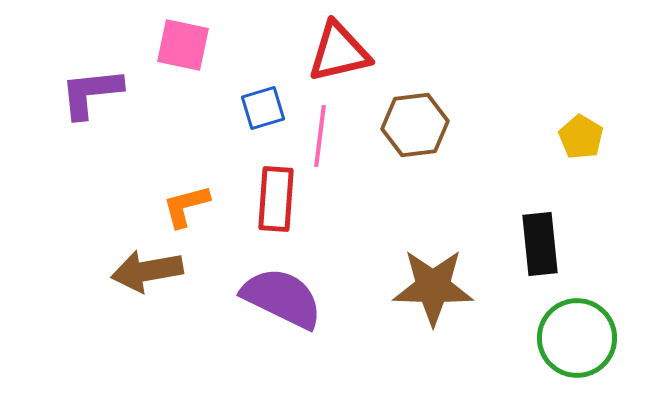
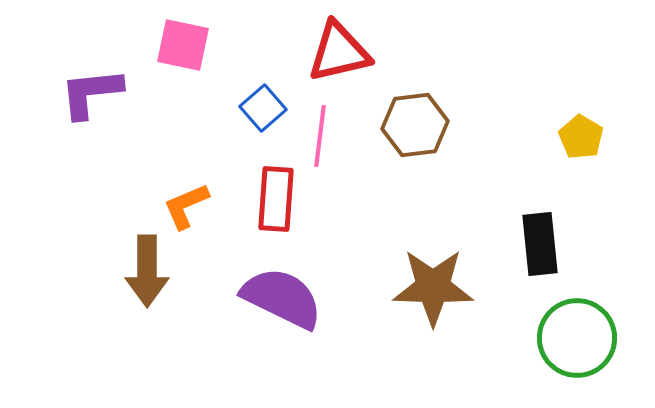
blue square: rotated 24 degrees counterclockwise
orange L-shape: rotated 8 degrees counterclockwise
brown arrow: rotated 80 degrees counterclockwise
